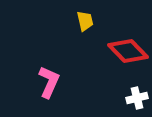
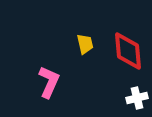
yellow trapezoid: moved 23 px down
red diamond: rotated 39 degrees clockwise
